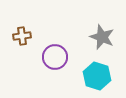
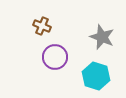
brown cross: moved 20 px right, 10 px up; rotated 30 degrees clockwise
cyan hexagon: moved 1 px left
